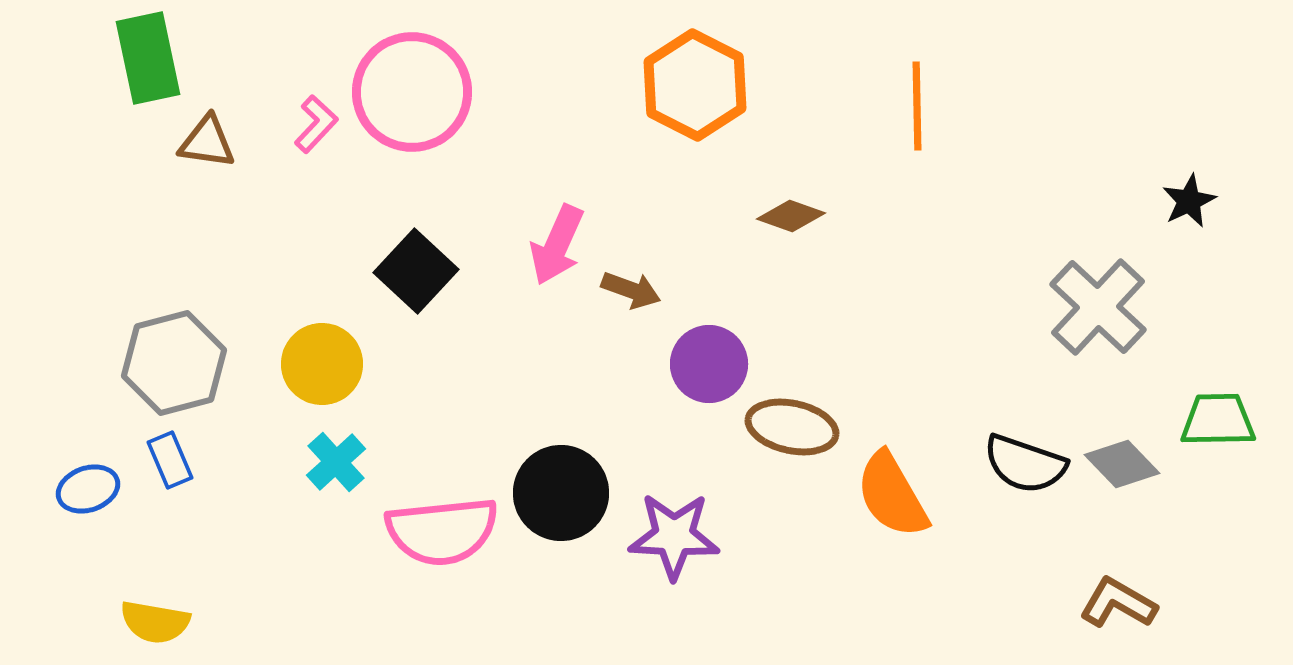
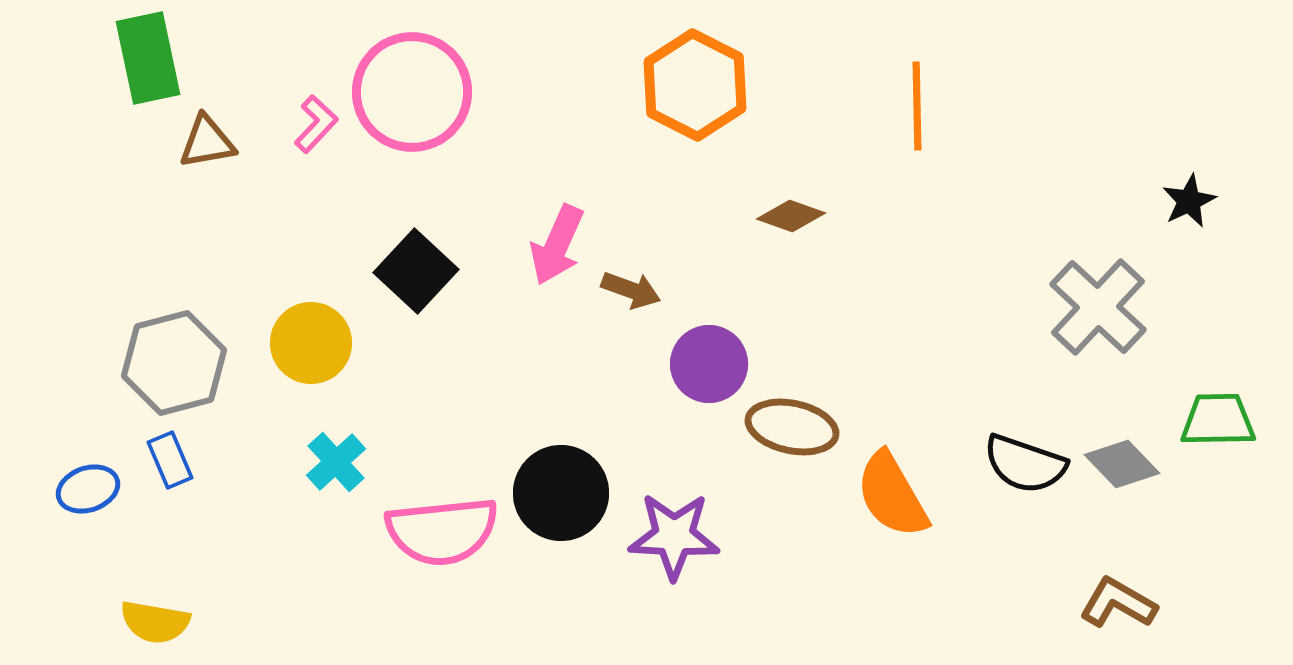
brown triangle: rotated 18 degrees counterclockwise
yellow circle: moved 11 px left, 21 px up
